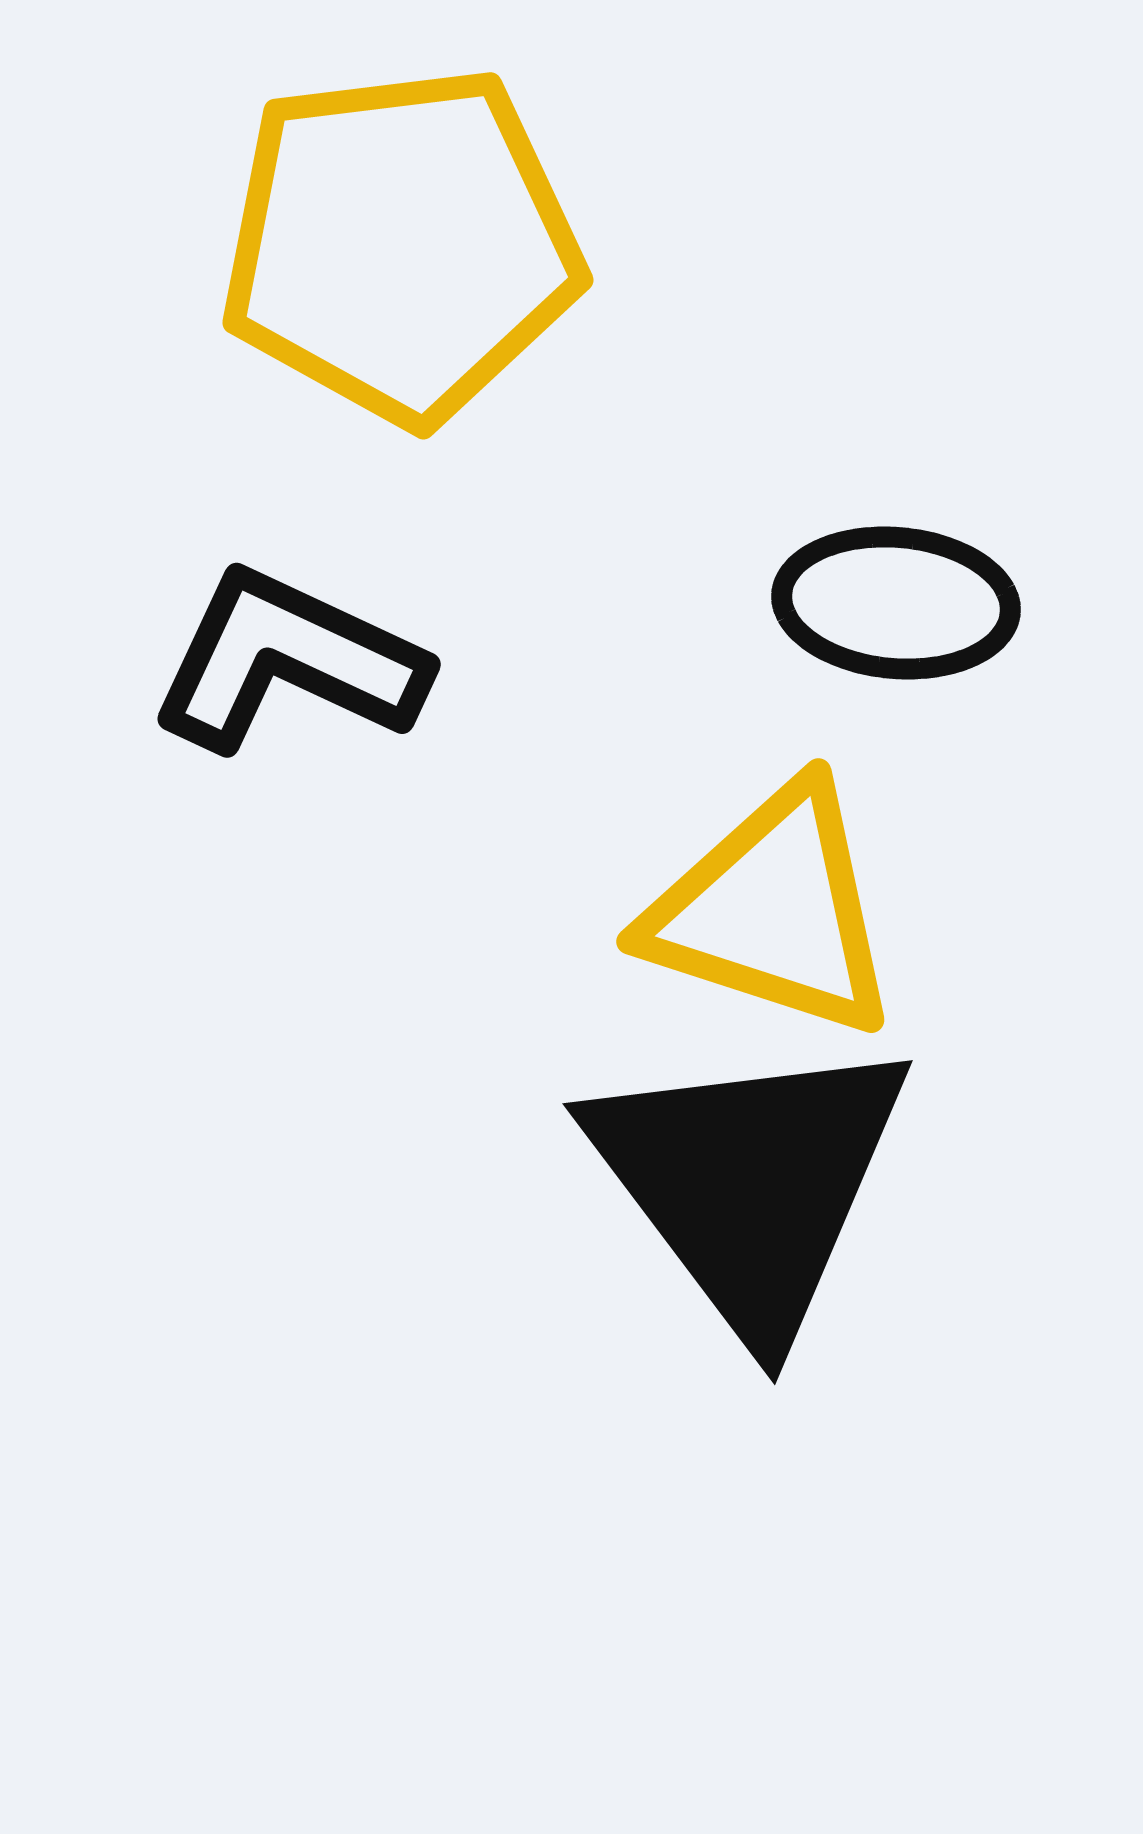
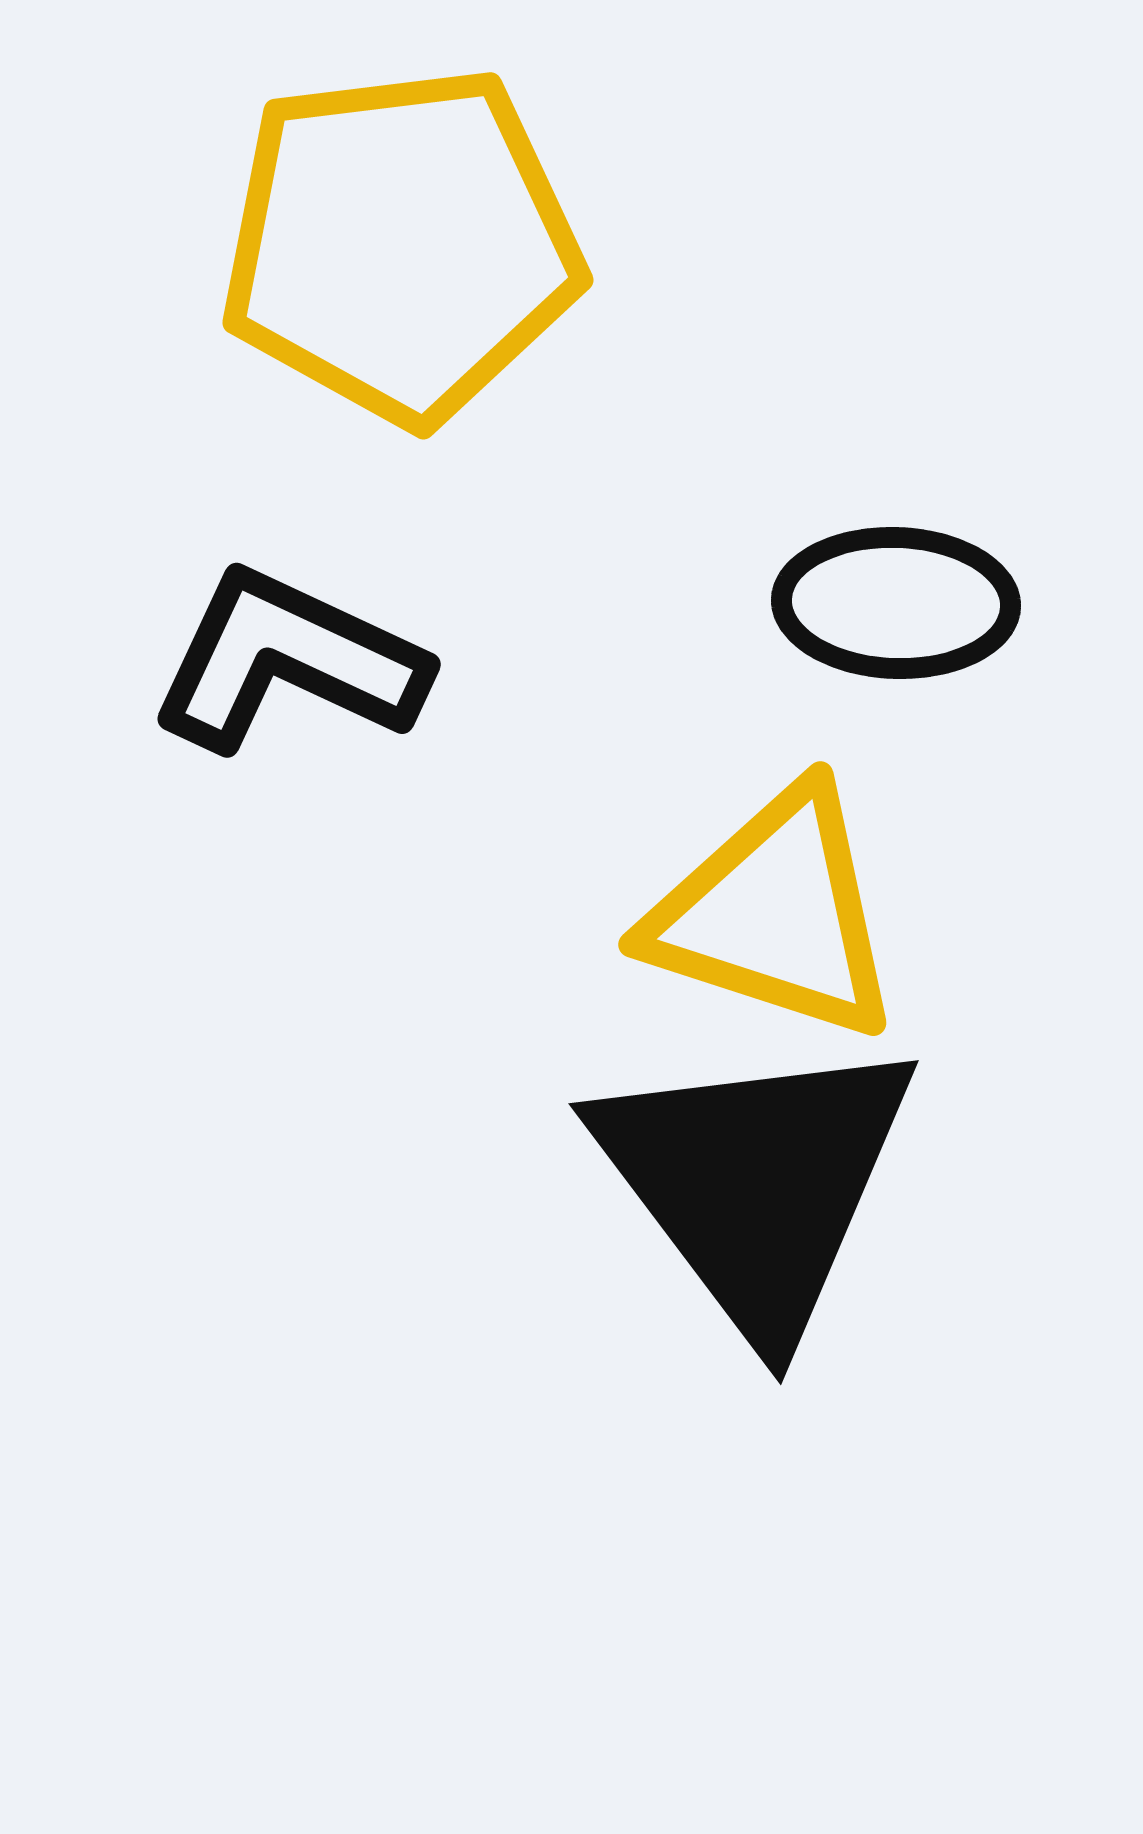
black ellipse: rotated 3 degrees counterclockwise
yellow triangle: moved 2 px right, 3 px down
black triangle: moved 6 px right
